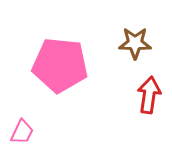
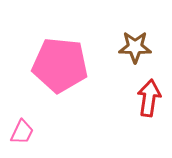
brown star: moved 4 px down
red arrow: moved 3 px down
